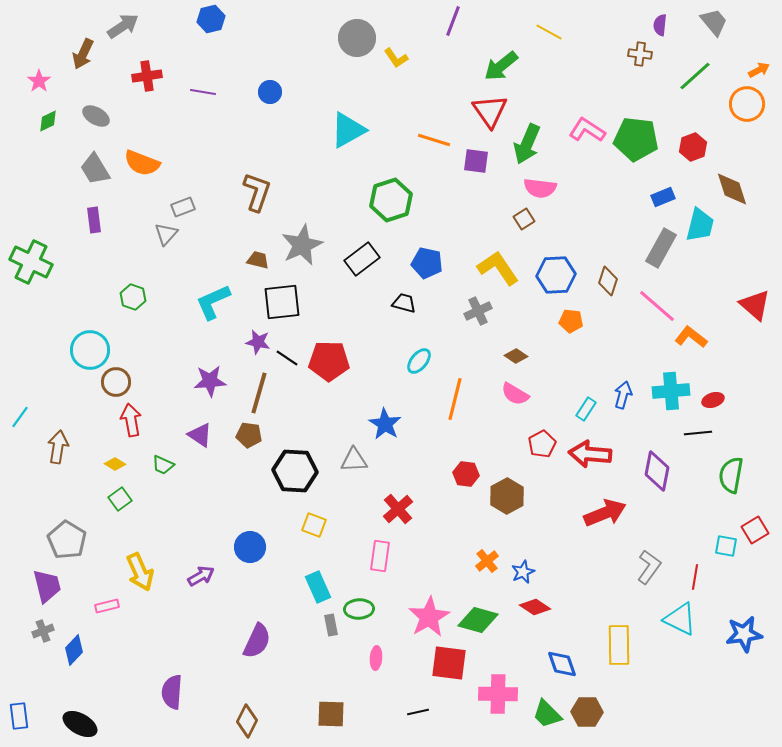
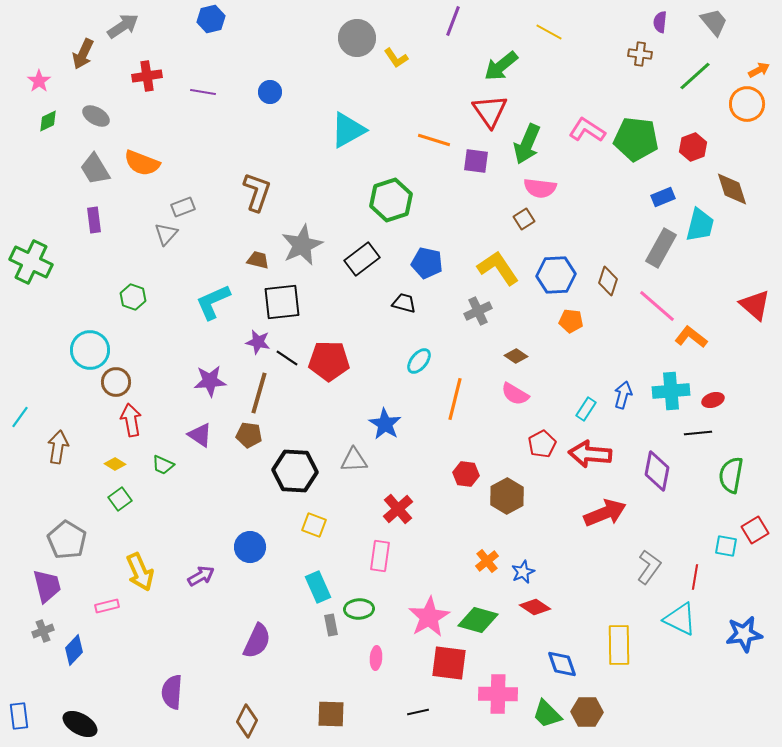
purple semicircle at (660, 25): moved 3 px up
